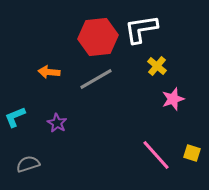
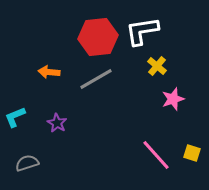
white L-shape: moved 1 px right, 2 px down
gray semicircle: moved 1 px left, 1 px up
